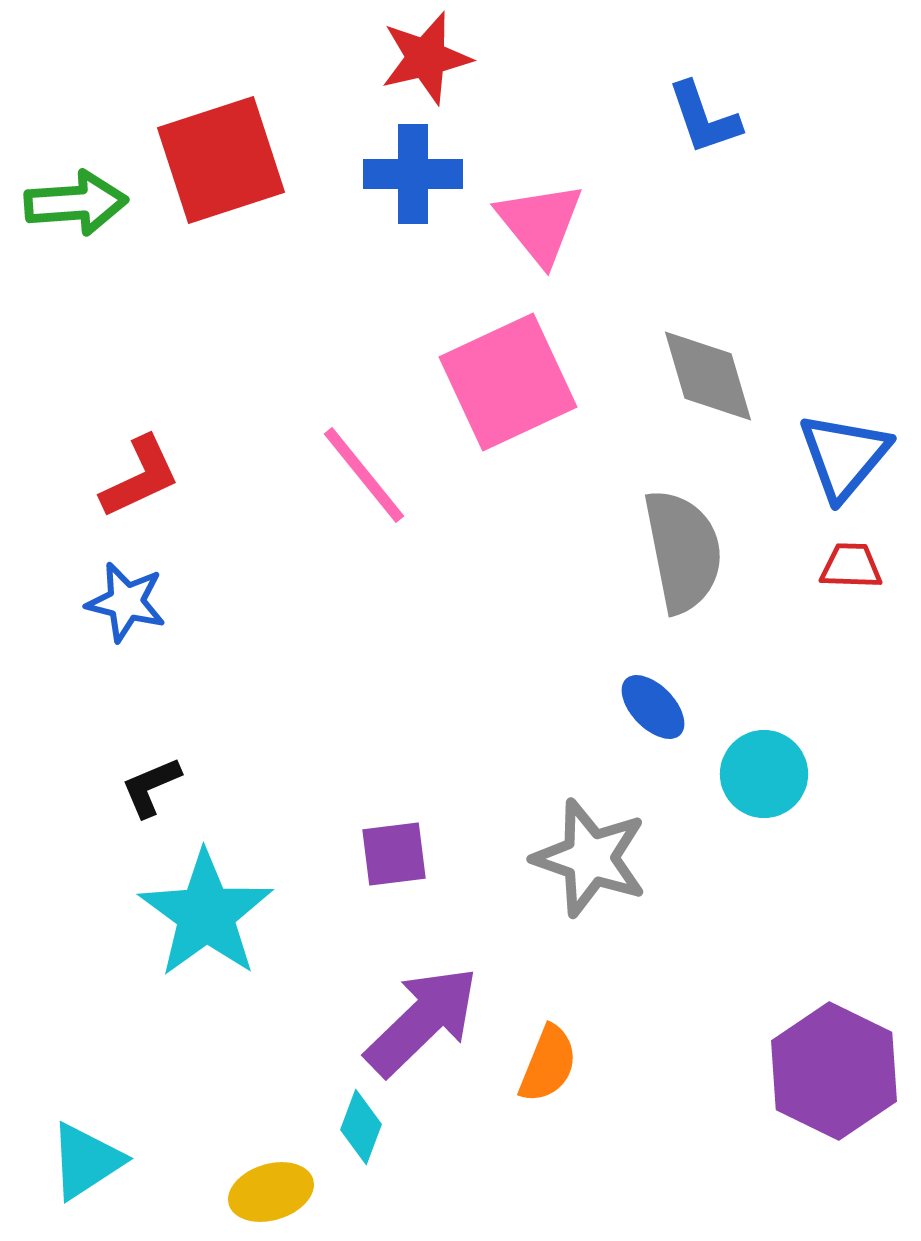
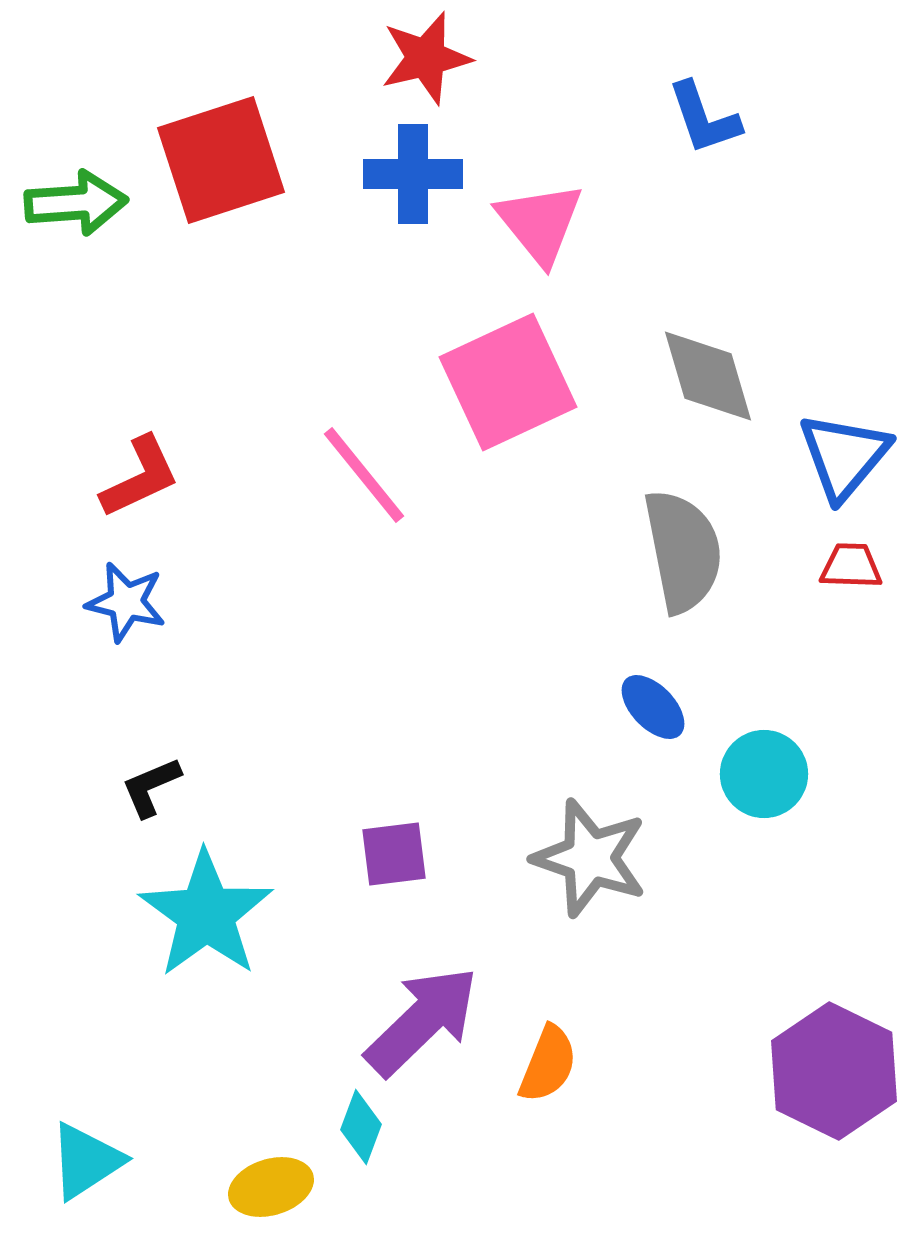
yellow ellipse: moved 5 px up
